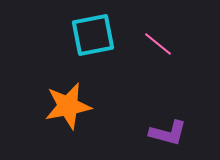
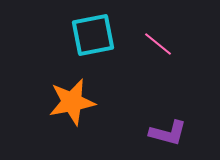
orange star: moved 4 px right, 4 px up
